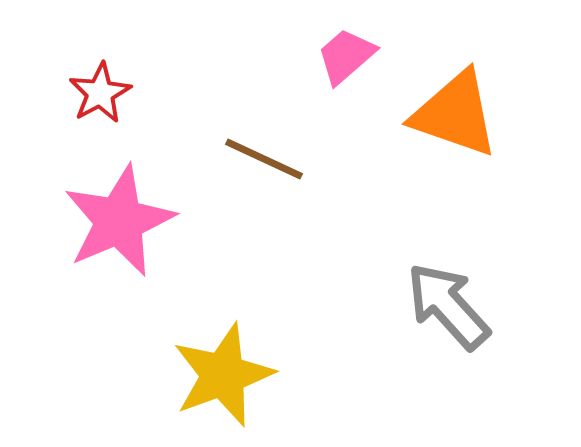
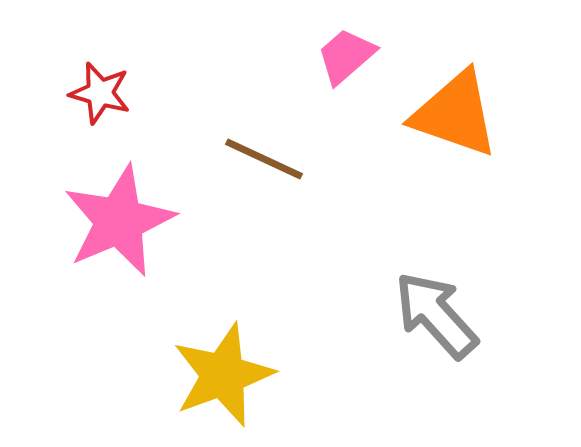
red star: rotated 28 degrees counterclockwise
gray arrow: moved 12 px left, 9 px down
